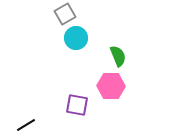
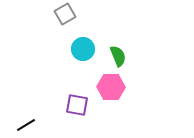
cyan circle: moved 7 px right, 11 px down
pink hexagon: moved 1 px down
